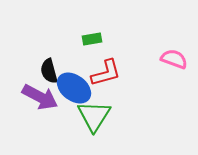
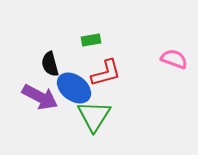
green rectangle: moved 1 px left, 1 px down
black semicircle: moved 1 px right, 7 px up
